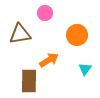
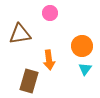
pink circle: moved 5 px right
orange circle: moved 5 px right, 11 px down
orange arrow: rotated 114 degrees clockwise
brown rectangle: rotated 15 degrees clockwise
